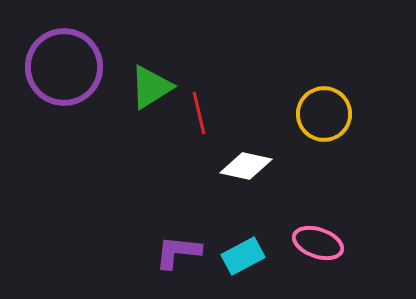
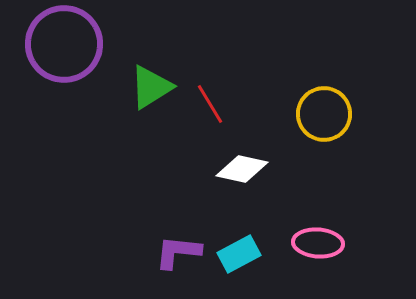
purple circle: moved 23 px up
red line: moved 11 px right, 9 px up; rotated 18 degrees counterclockwise
white diamond: moved 4 px left, 3 px down
pink ellipse: rotated 15 degrees counterclockwise
cyan rectangle: moved 4 px left, 2 px up
